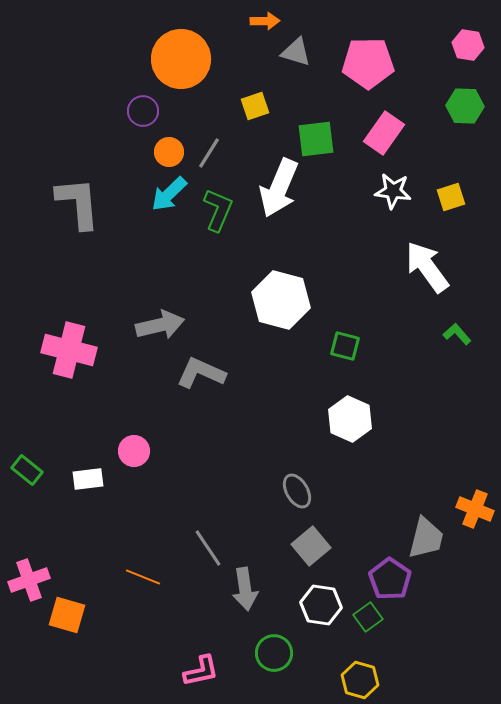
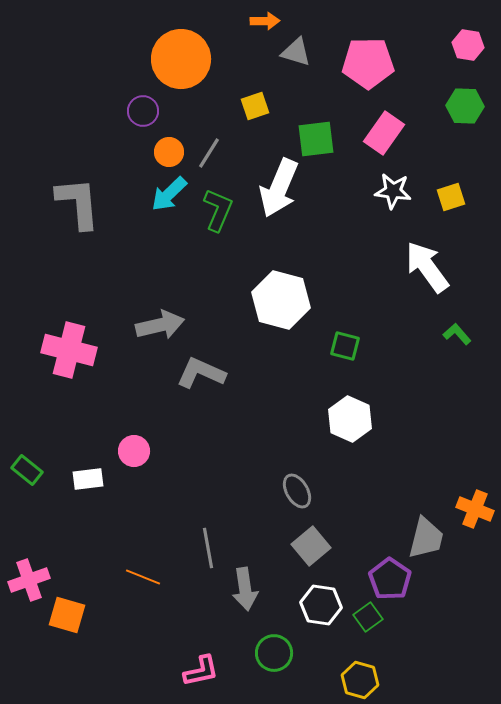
gray line at (208, 548): rotated 24 degrees clockwise
